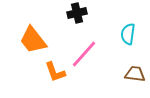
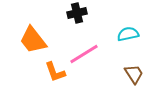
cyan semicircle: rotated 70 degrees clockwise
pink line: rotated 16 degrees clockwise
brown trapezoid: moved 1 px left; rotated 50 degrees clockwise
